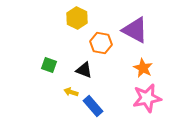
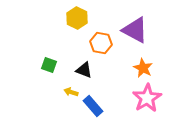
pink star: rotated 20 degrees counterclockwise
